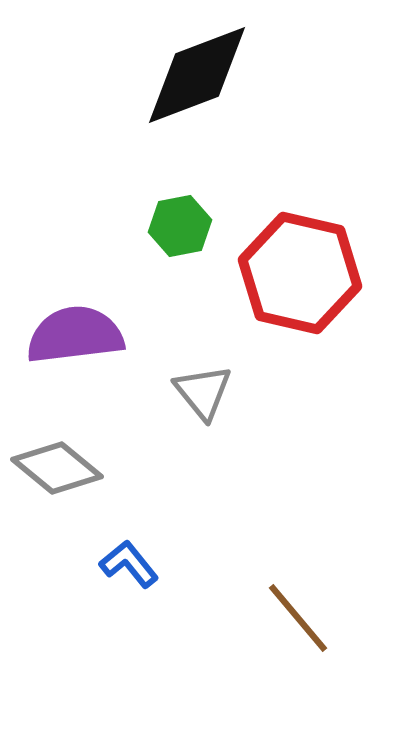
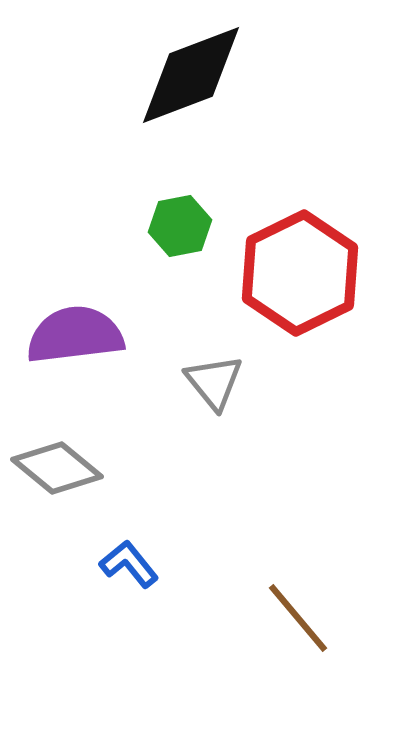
black diamond: moved 6 px left
red hexagon: rotated 21 degrees clockwise
gray triangle: moved 11 px right, 10 px up
